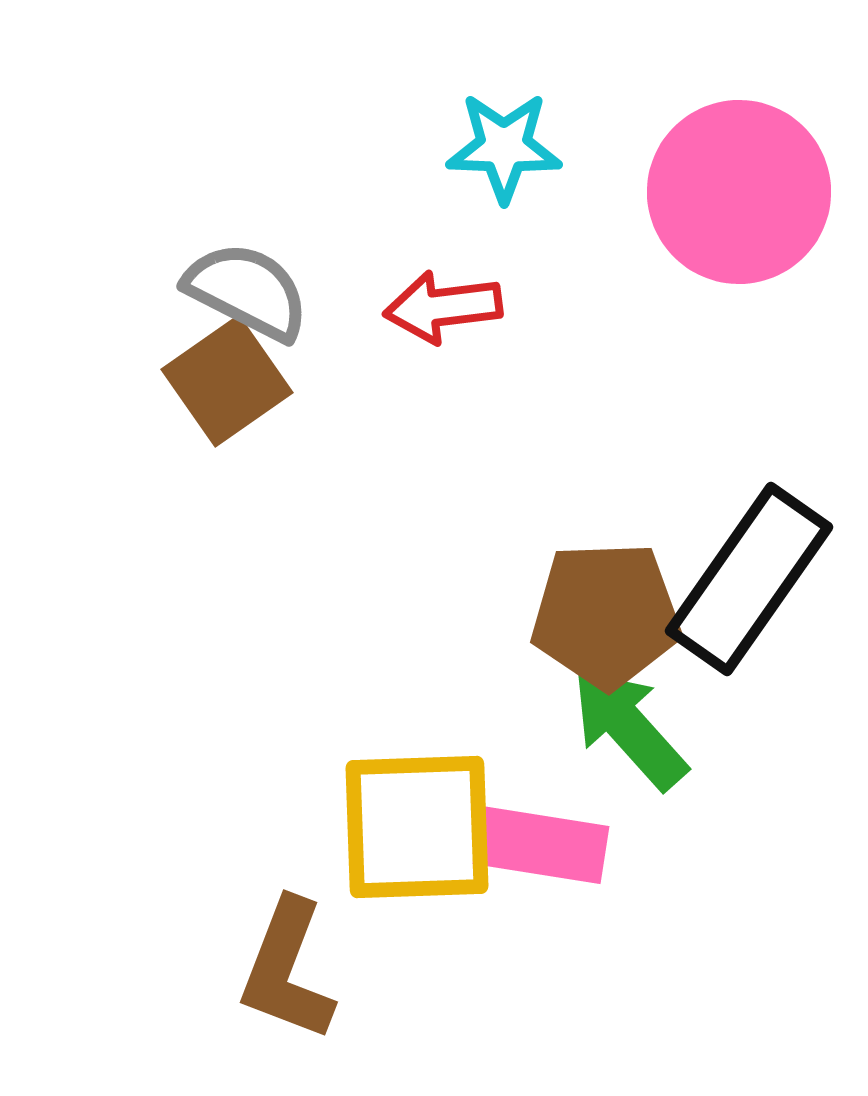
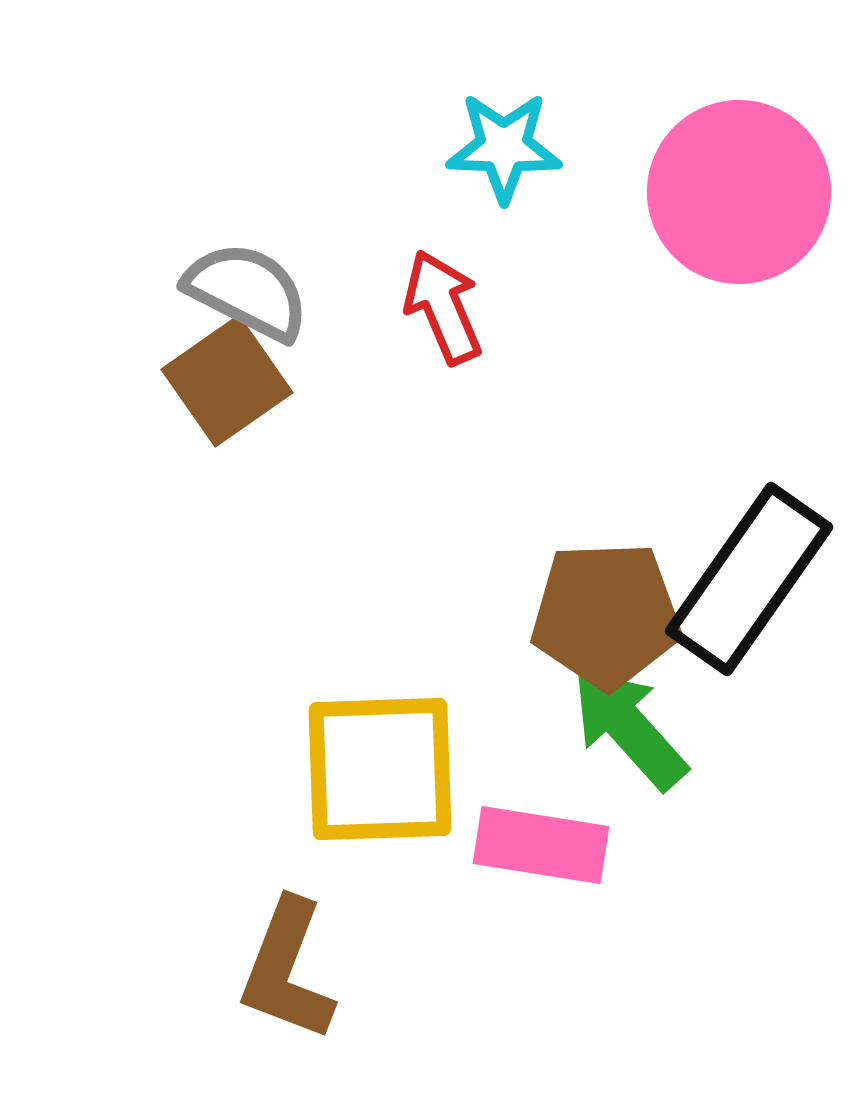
red arrow: rotated 74 degrees clockwise
yellow square: moved 37 px left, 58 px up
